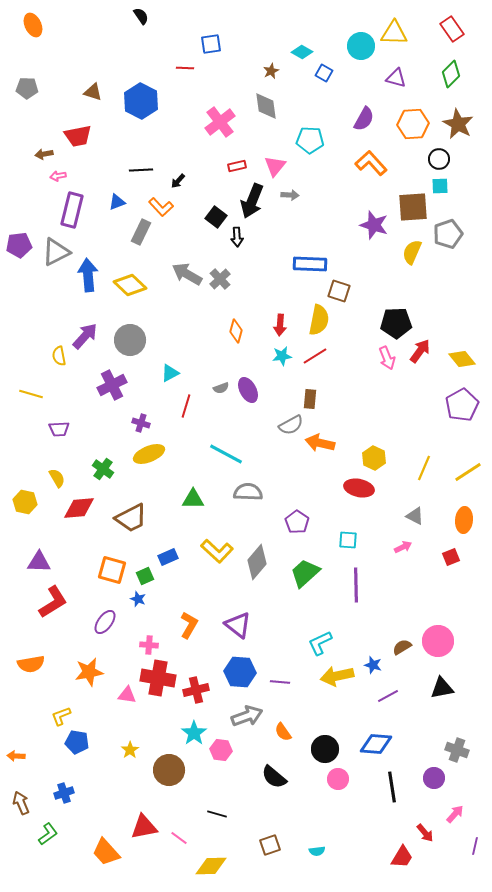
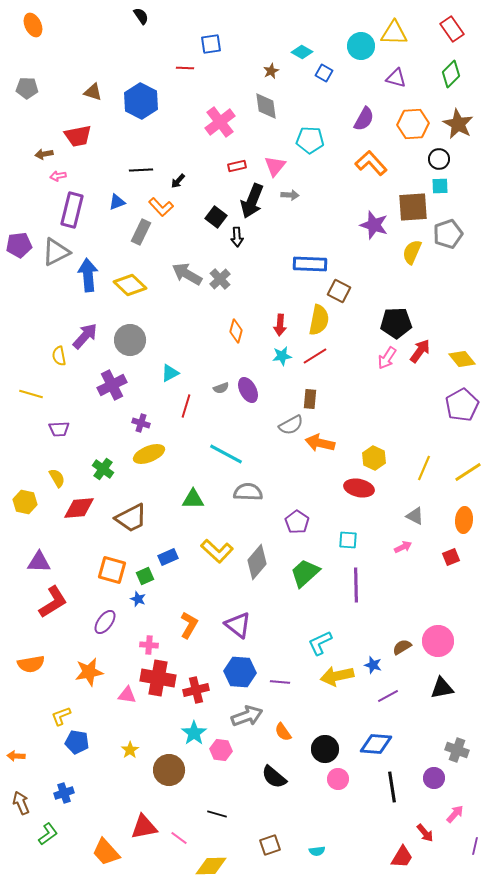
brown square at (339, 291): rotated 10 degrees clockwise
pink arrow at (387, 358): rotated 55 degrees clockwise
